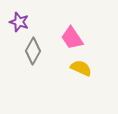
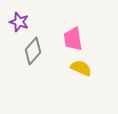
pink trapezoid: moved 1 px right, 1 px down; rotated 25 degrees clockwise
gray diamond: rotated 12 degrees clockwise
